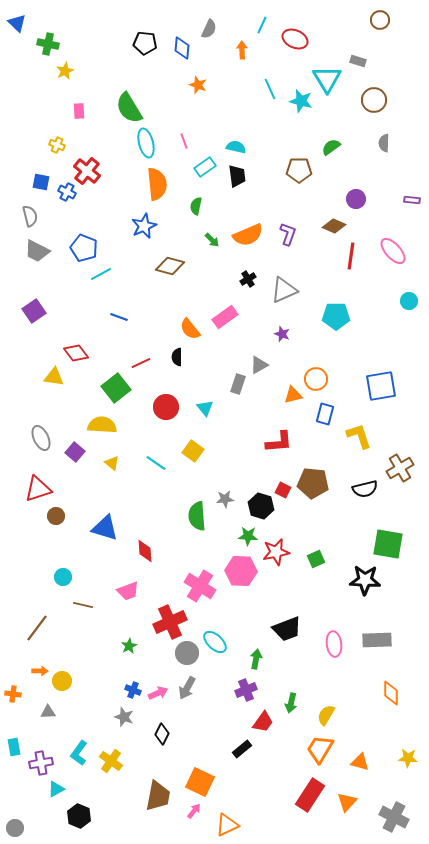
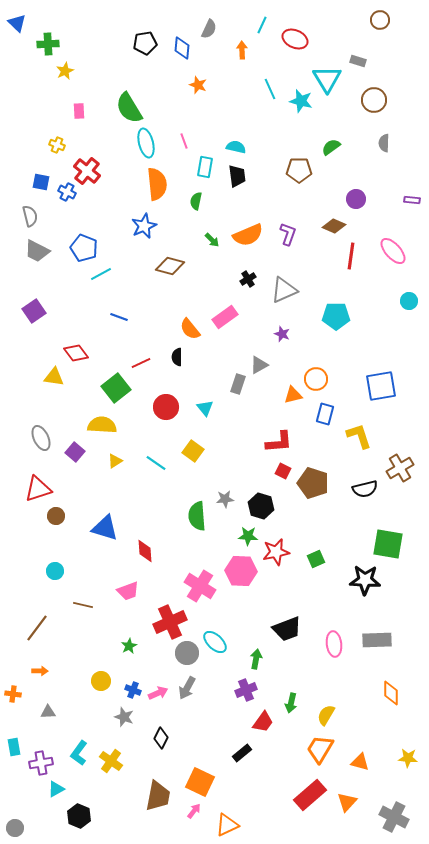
black pentagon at (145, 43): rotated 15 degrees counterclockwise
green cross at (48, 44): rotated 15 degrees counterclockwise
cyan rectangle at (205, 167): rotated 45 degrees counterclockwise
green semicircle at (196, 206): moved 5 px up
yellow triangle at (112, 463): moved 3 px right, 2 px up; rotated 49 degrees clockwise
brown pentagon at (313, 483): rotated 12 degrees clockwise
red square at (283, 490): moved 19 px up
cyan circle at (63, 577): moved 8 px left, 6 px up
yellow circle at (62, 681): moved 39 px right
black diamond at (162, 734): moved 1 px left, 4 px down
black rectangle at (242, 749): moved 4 px down
red rectangle at (310, 795): rotated 16 degrees clockwise
